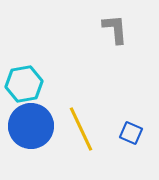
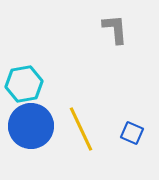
blue square: moved 1 px right
